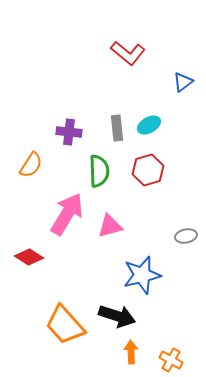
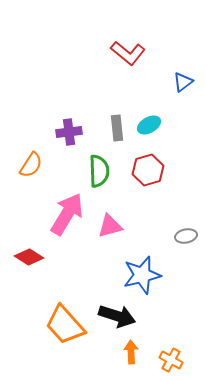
purple cross: rotated 15 degrees counterclockwise
